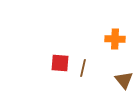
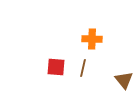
orange cross: moved 23 px left
red square: moved 4 px left, 4 px down
